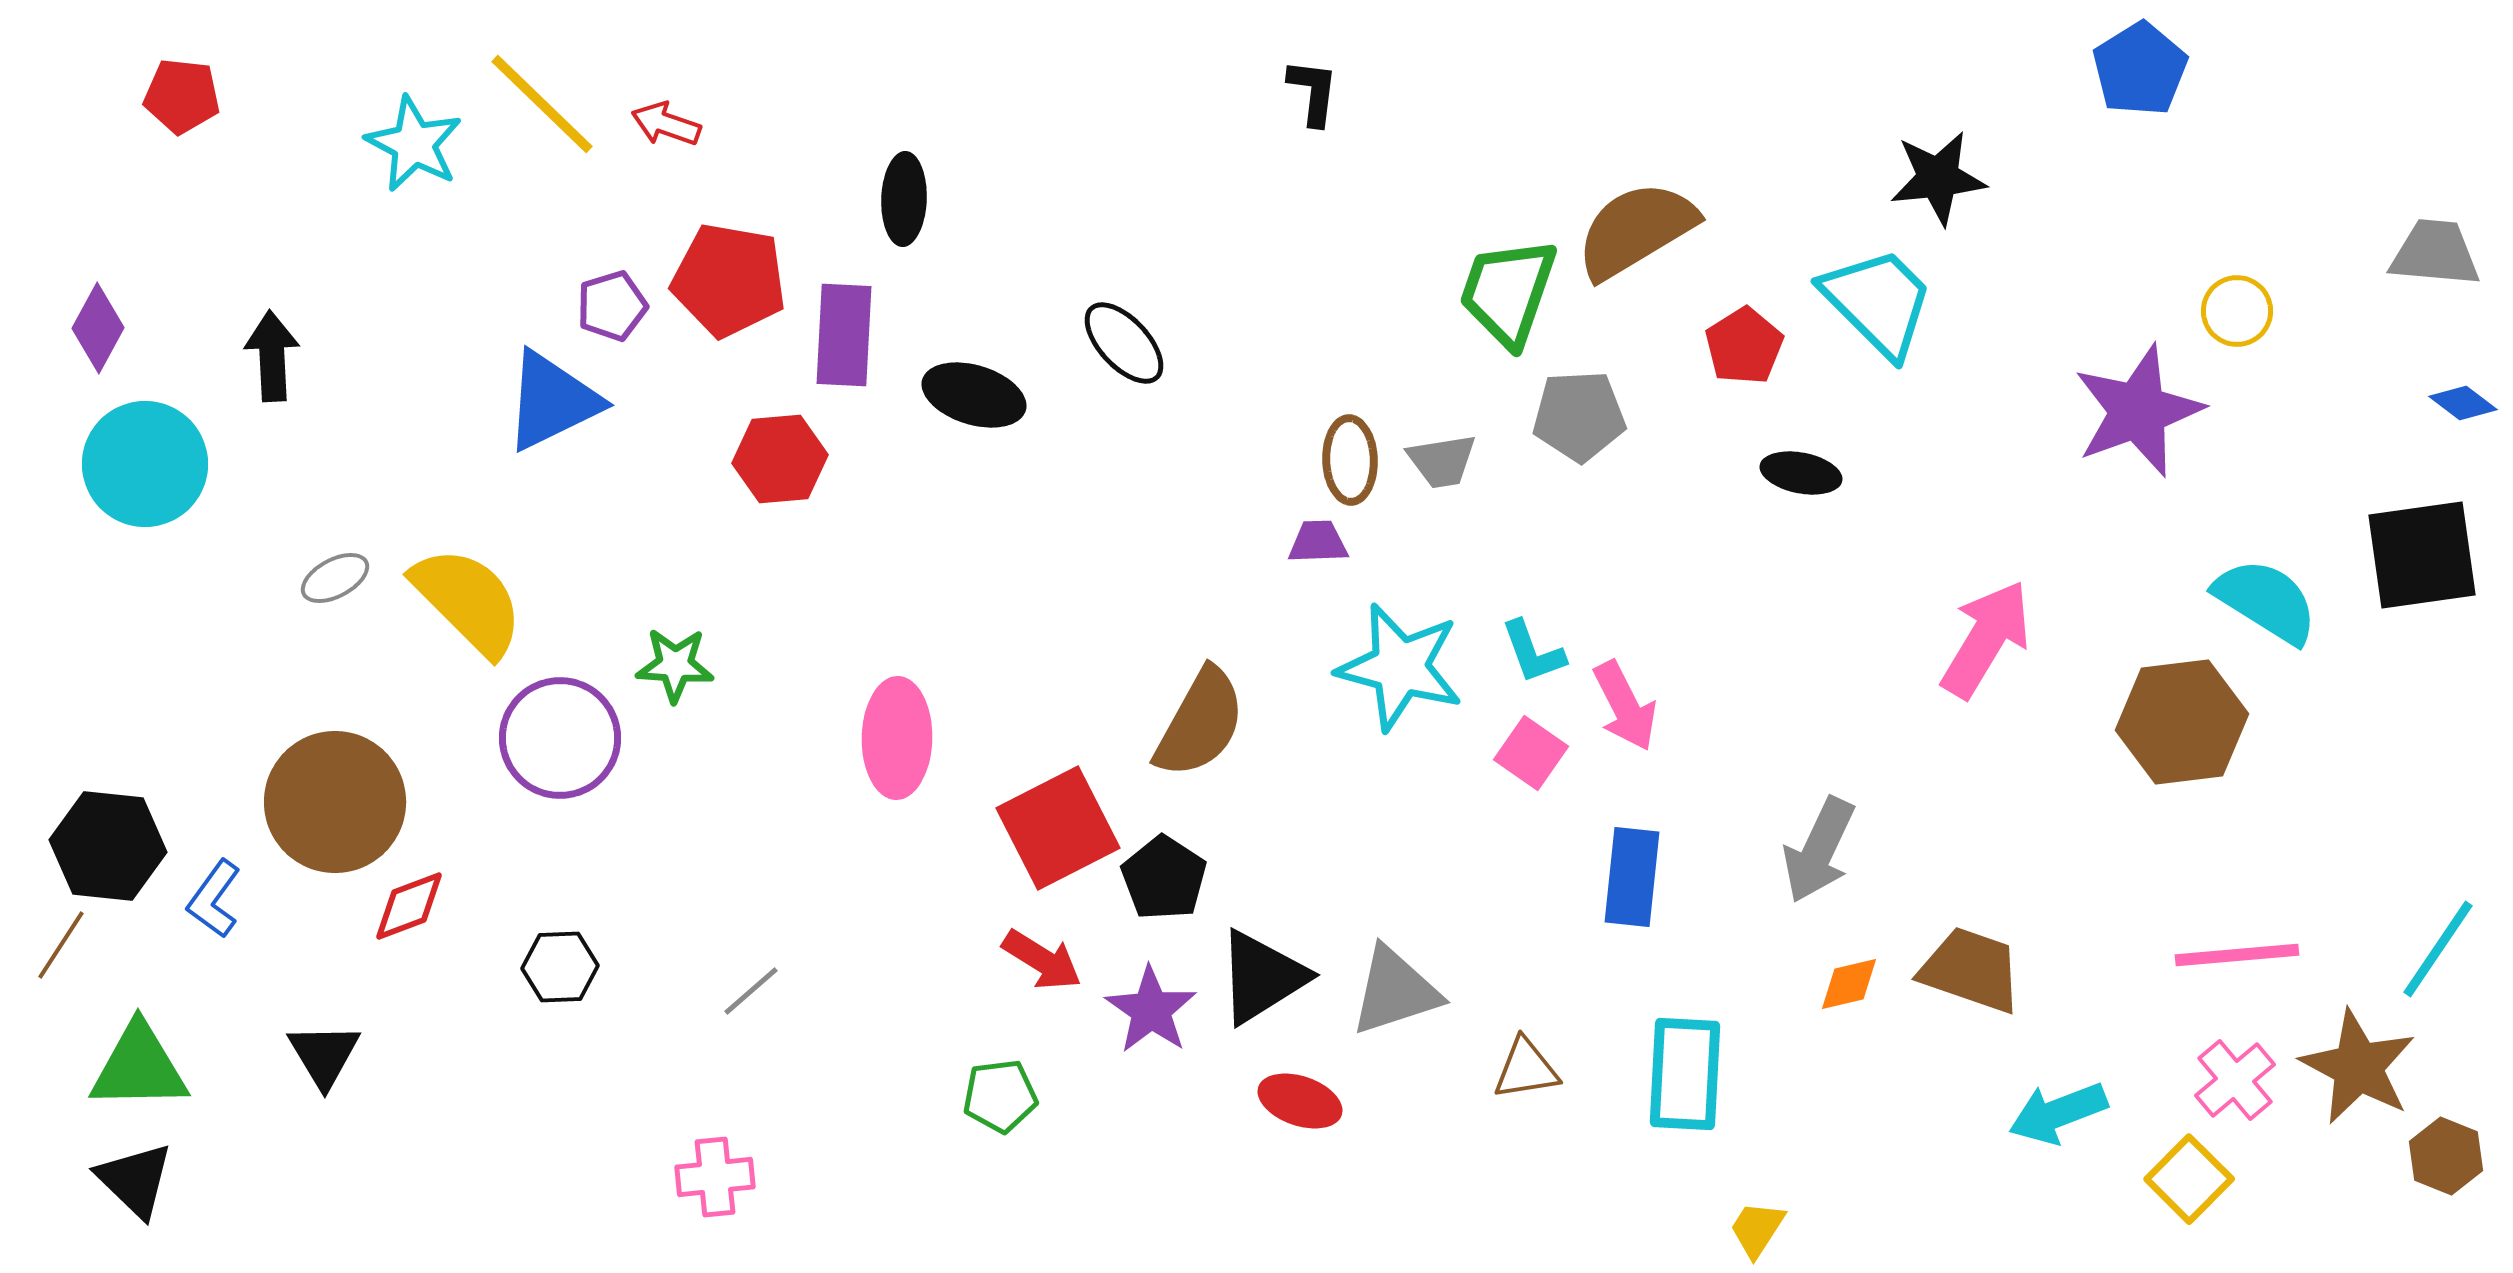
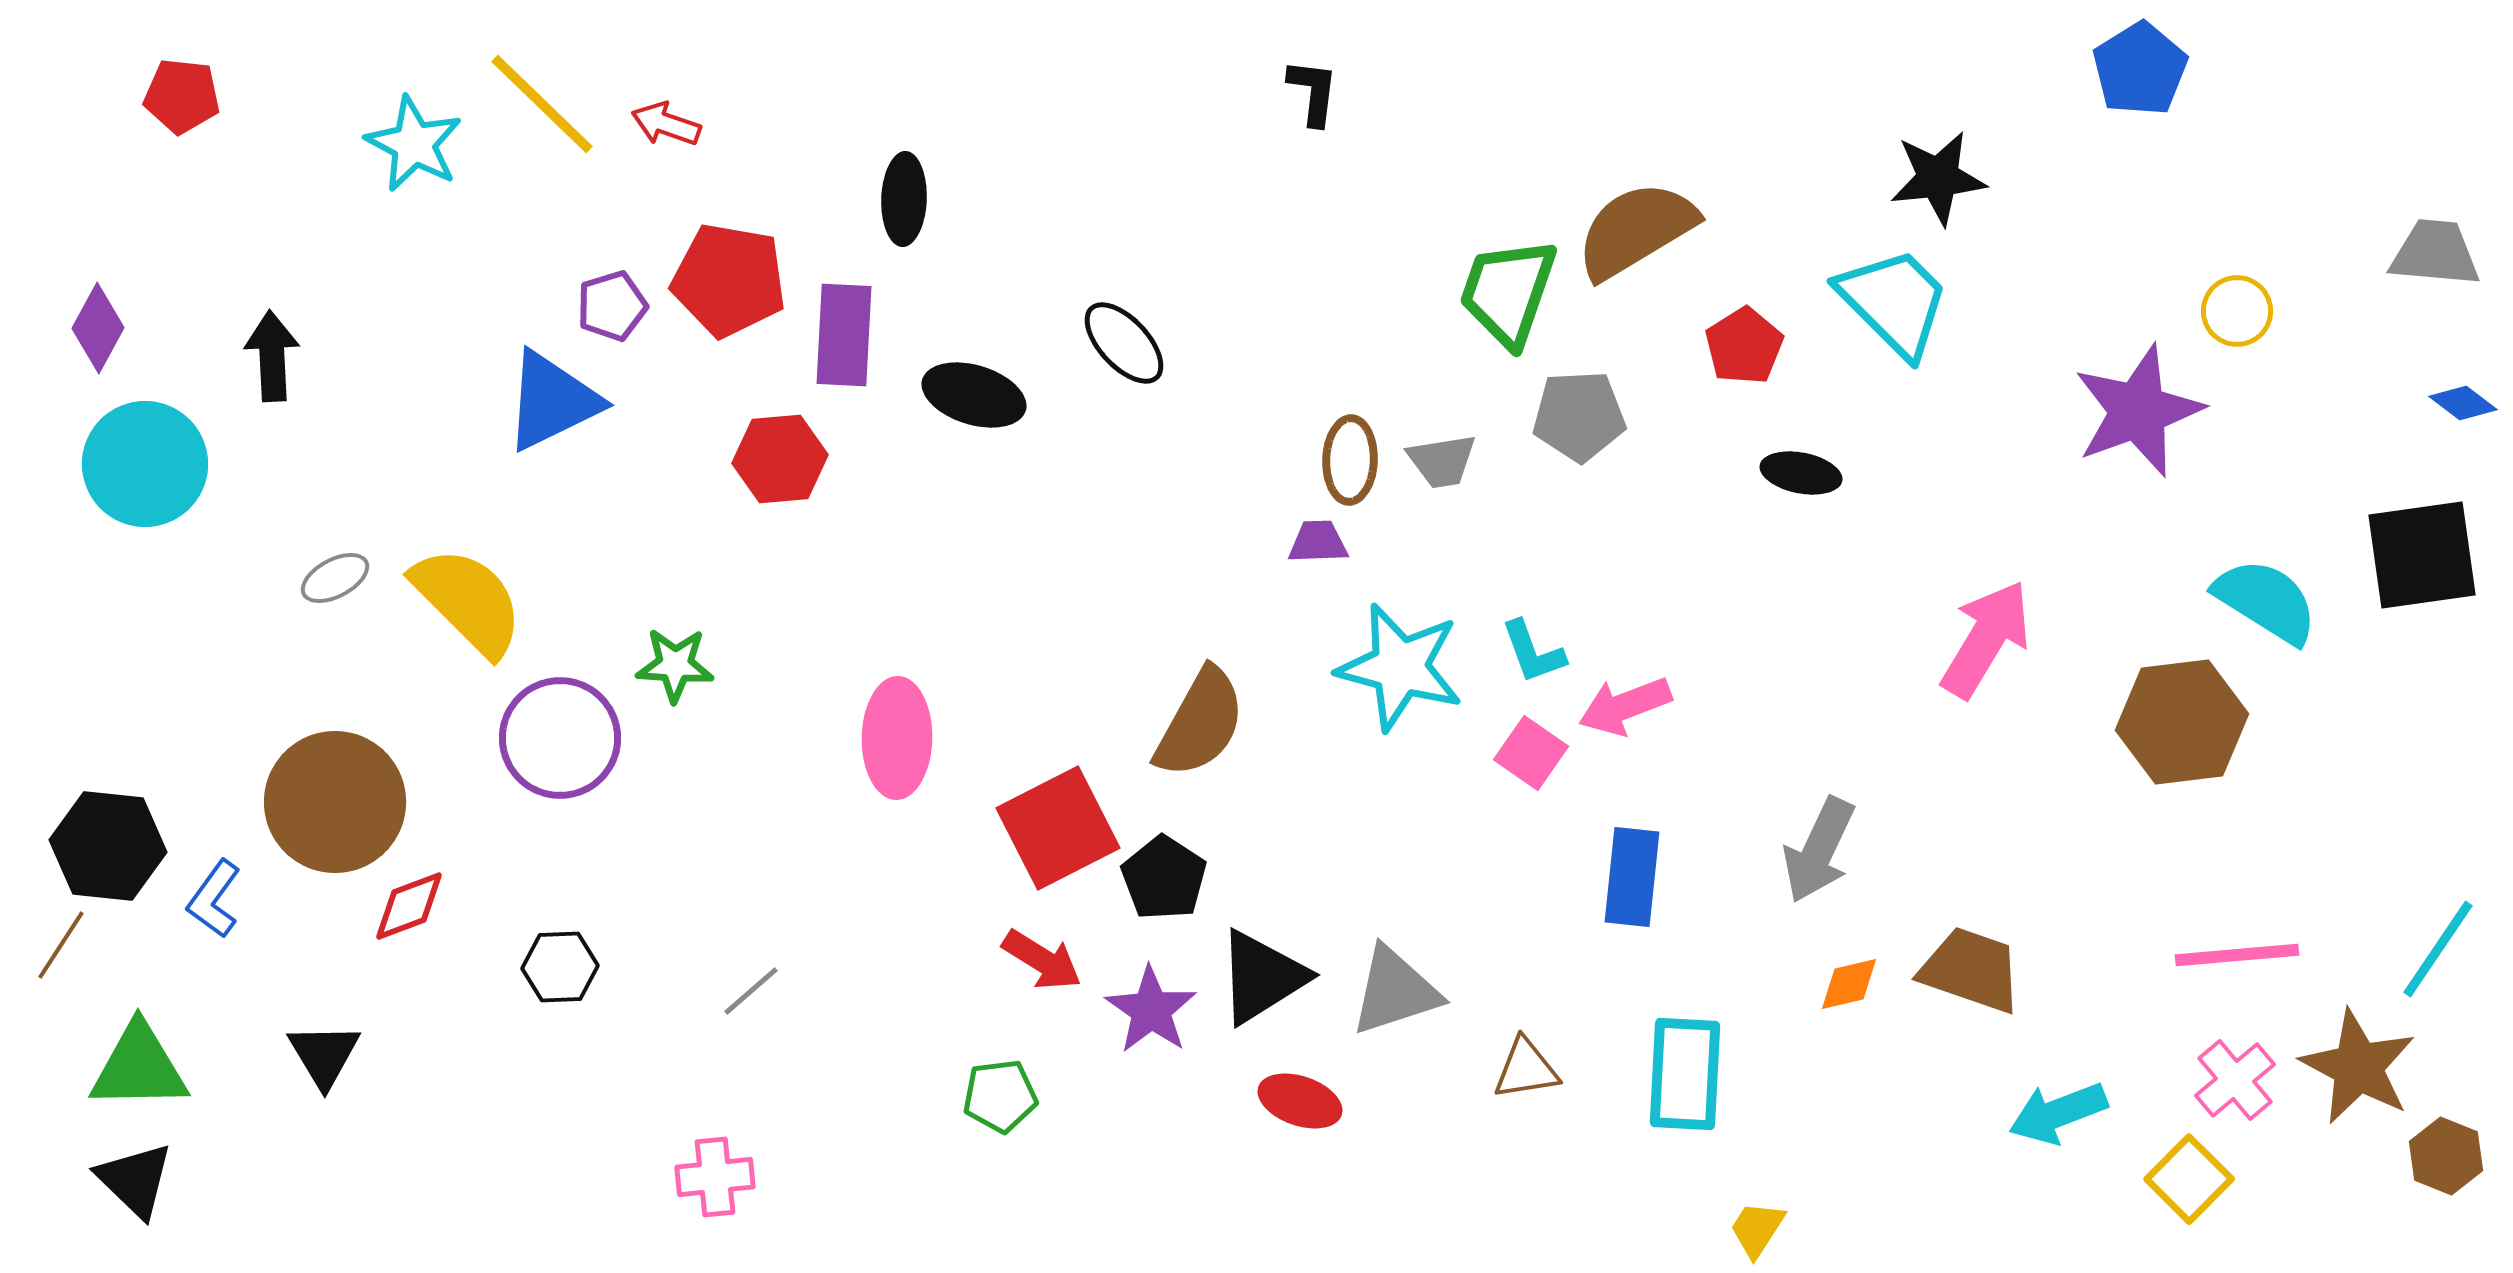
cyan trapezoid at (1878, 302): moved 16 px right
brown ellipse at (1350, 460): rotated 4 degrees clockwise
pink arrow at (1625, 706): rotated 96 degrees clockwise
